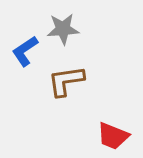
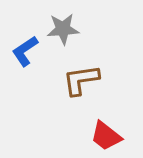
brown L-shape: moved 15 px right, 1 px up
red trapezoid: moved 7 px left; rotated 16 degrees clockwise
